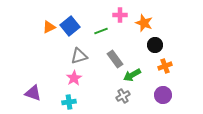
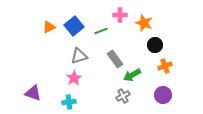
blue square: moved 4 px right
